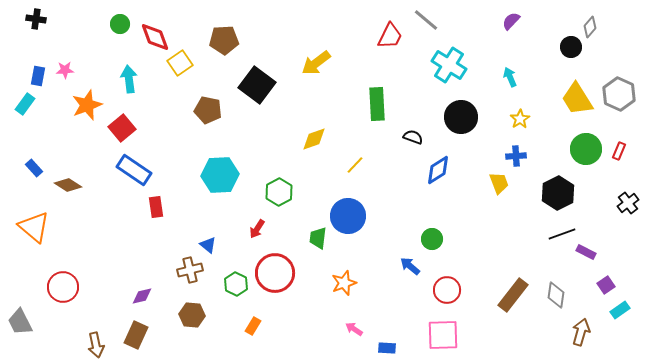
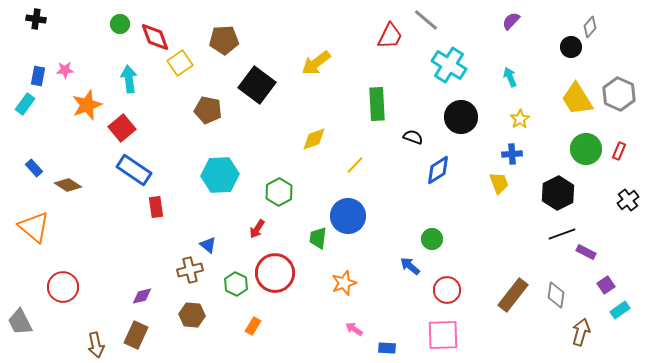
blue cross at (516, 156): moved 4 px left, 2 px up
black cross at (628, 203): moved 3 px up
